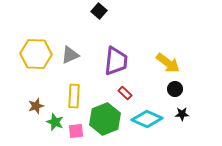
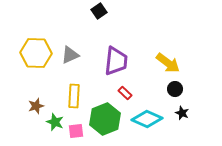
black square: rotated 14 degrees clockwise
yellow hexagon: moved 1 px up
black star: moved 1 px up; rotated 24 degrees clockwise
